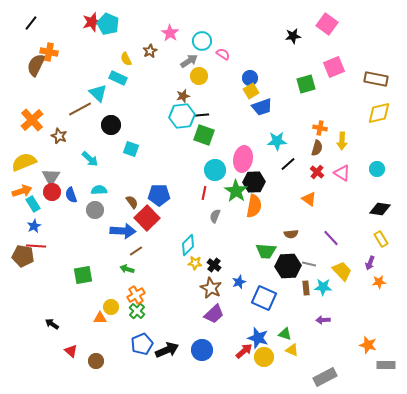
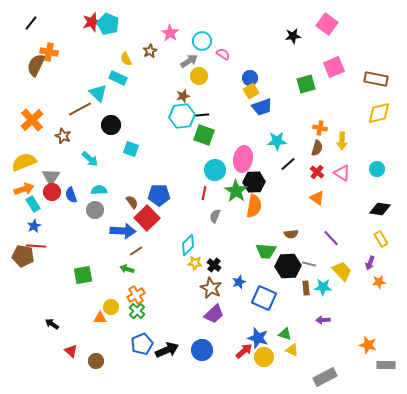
brown star at (59, 136): moved 4 px right
orange arrow at (22, 191): moved 2 px right, 2 px up
orange triangle at (309, 199): moved 8 px right, 1 px up
